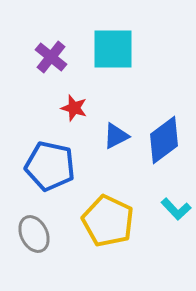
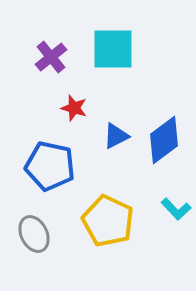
purple cross: rotated 12 degrees clockwise
